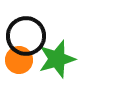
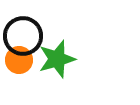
black circle: moved 3 px left
